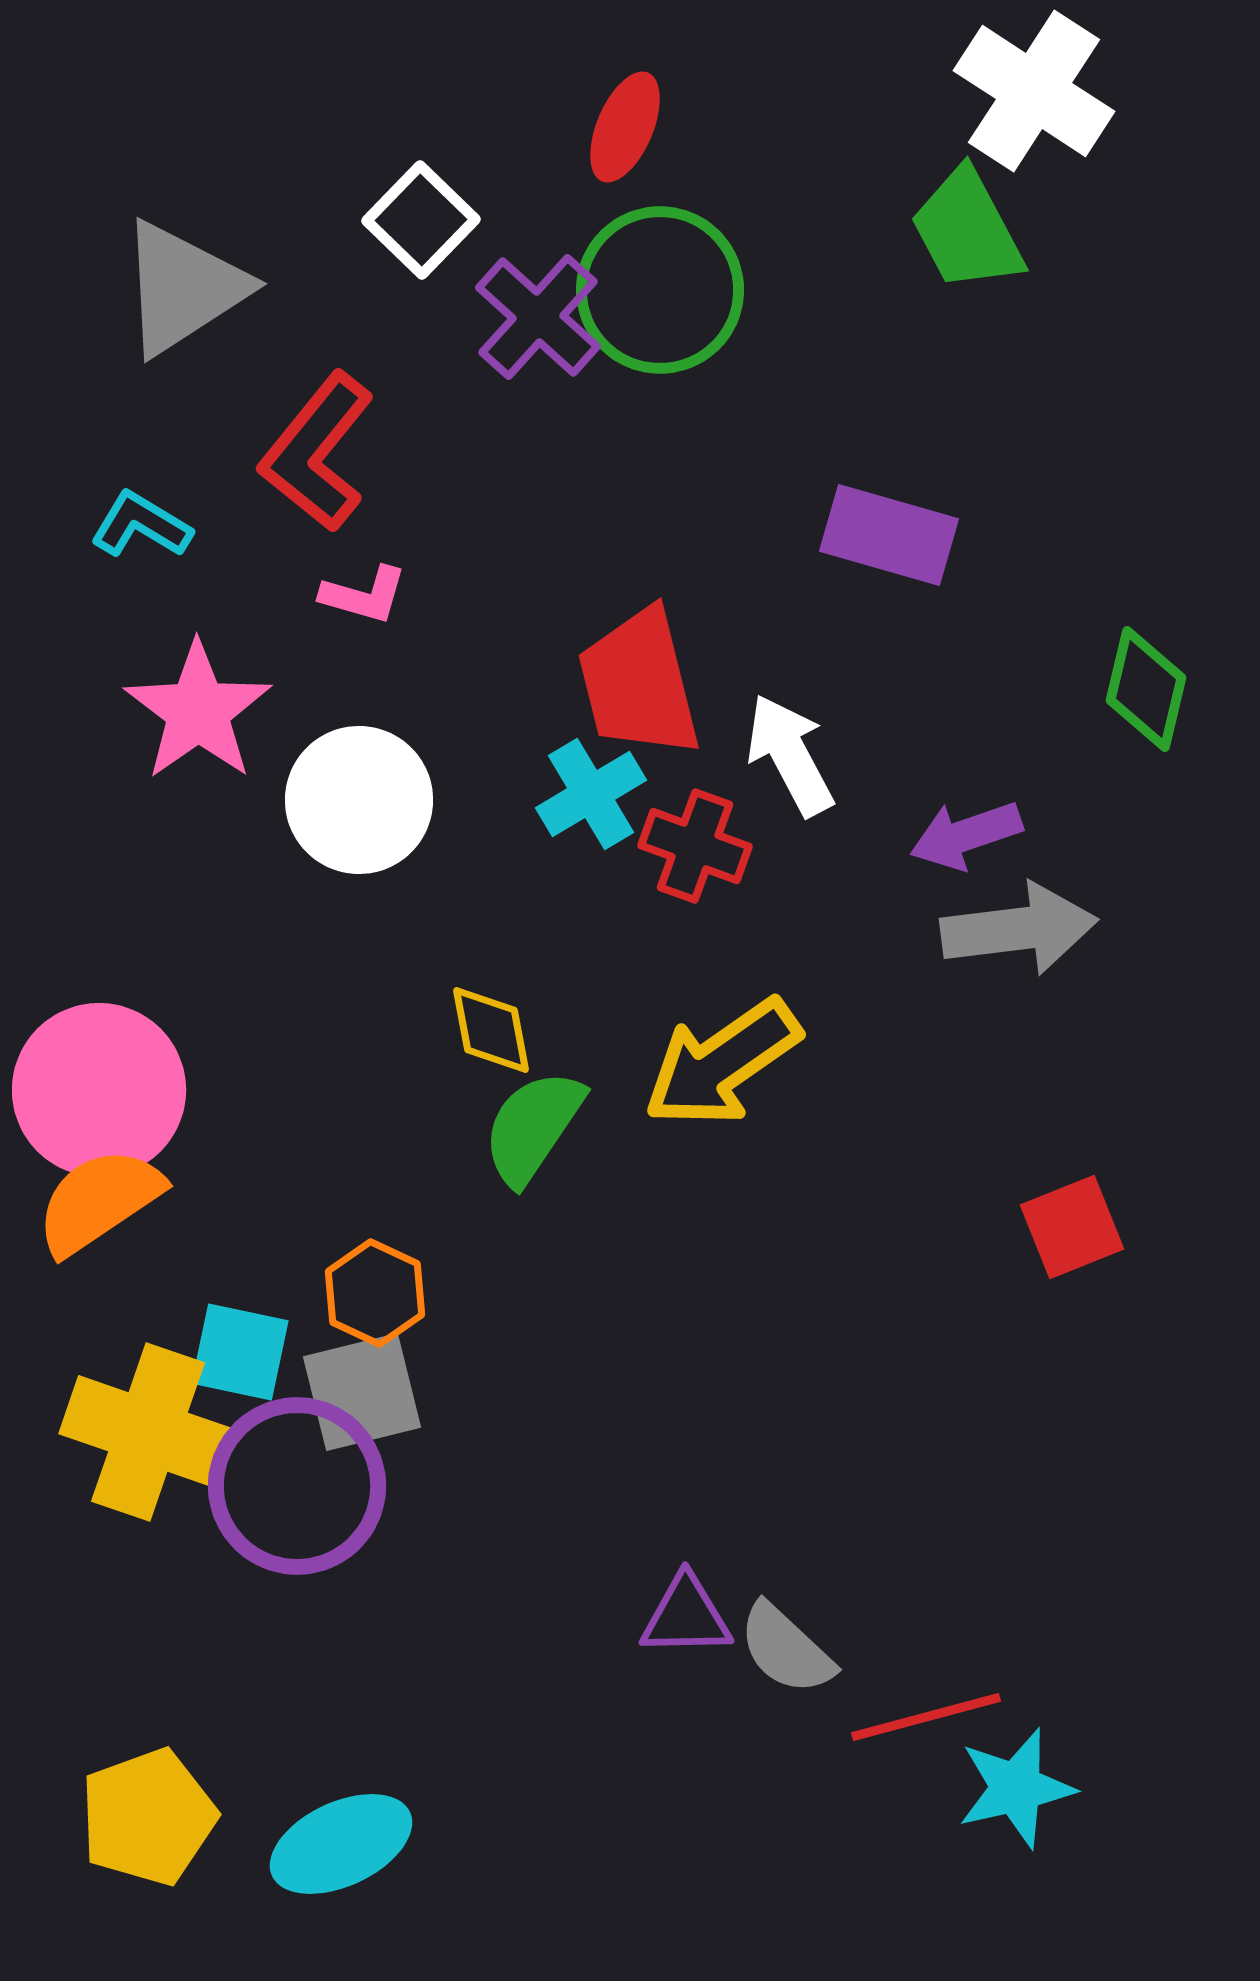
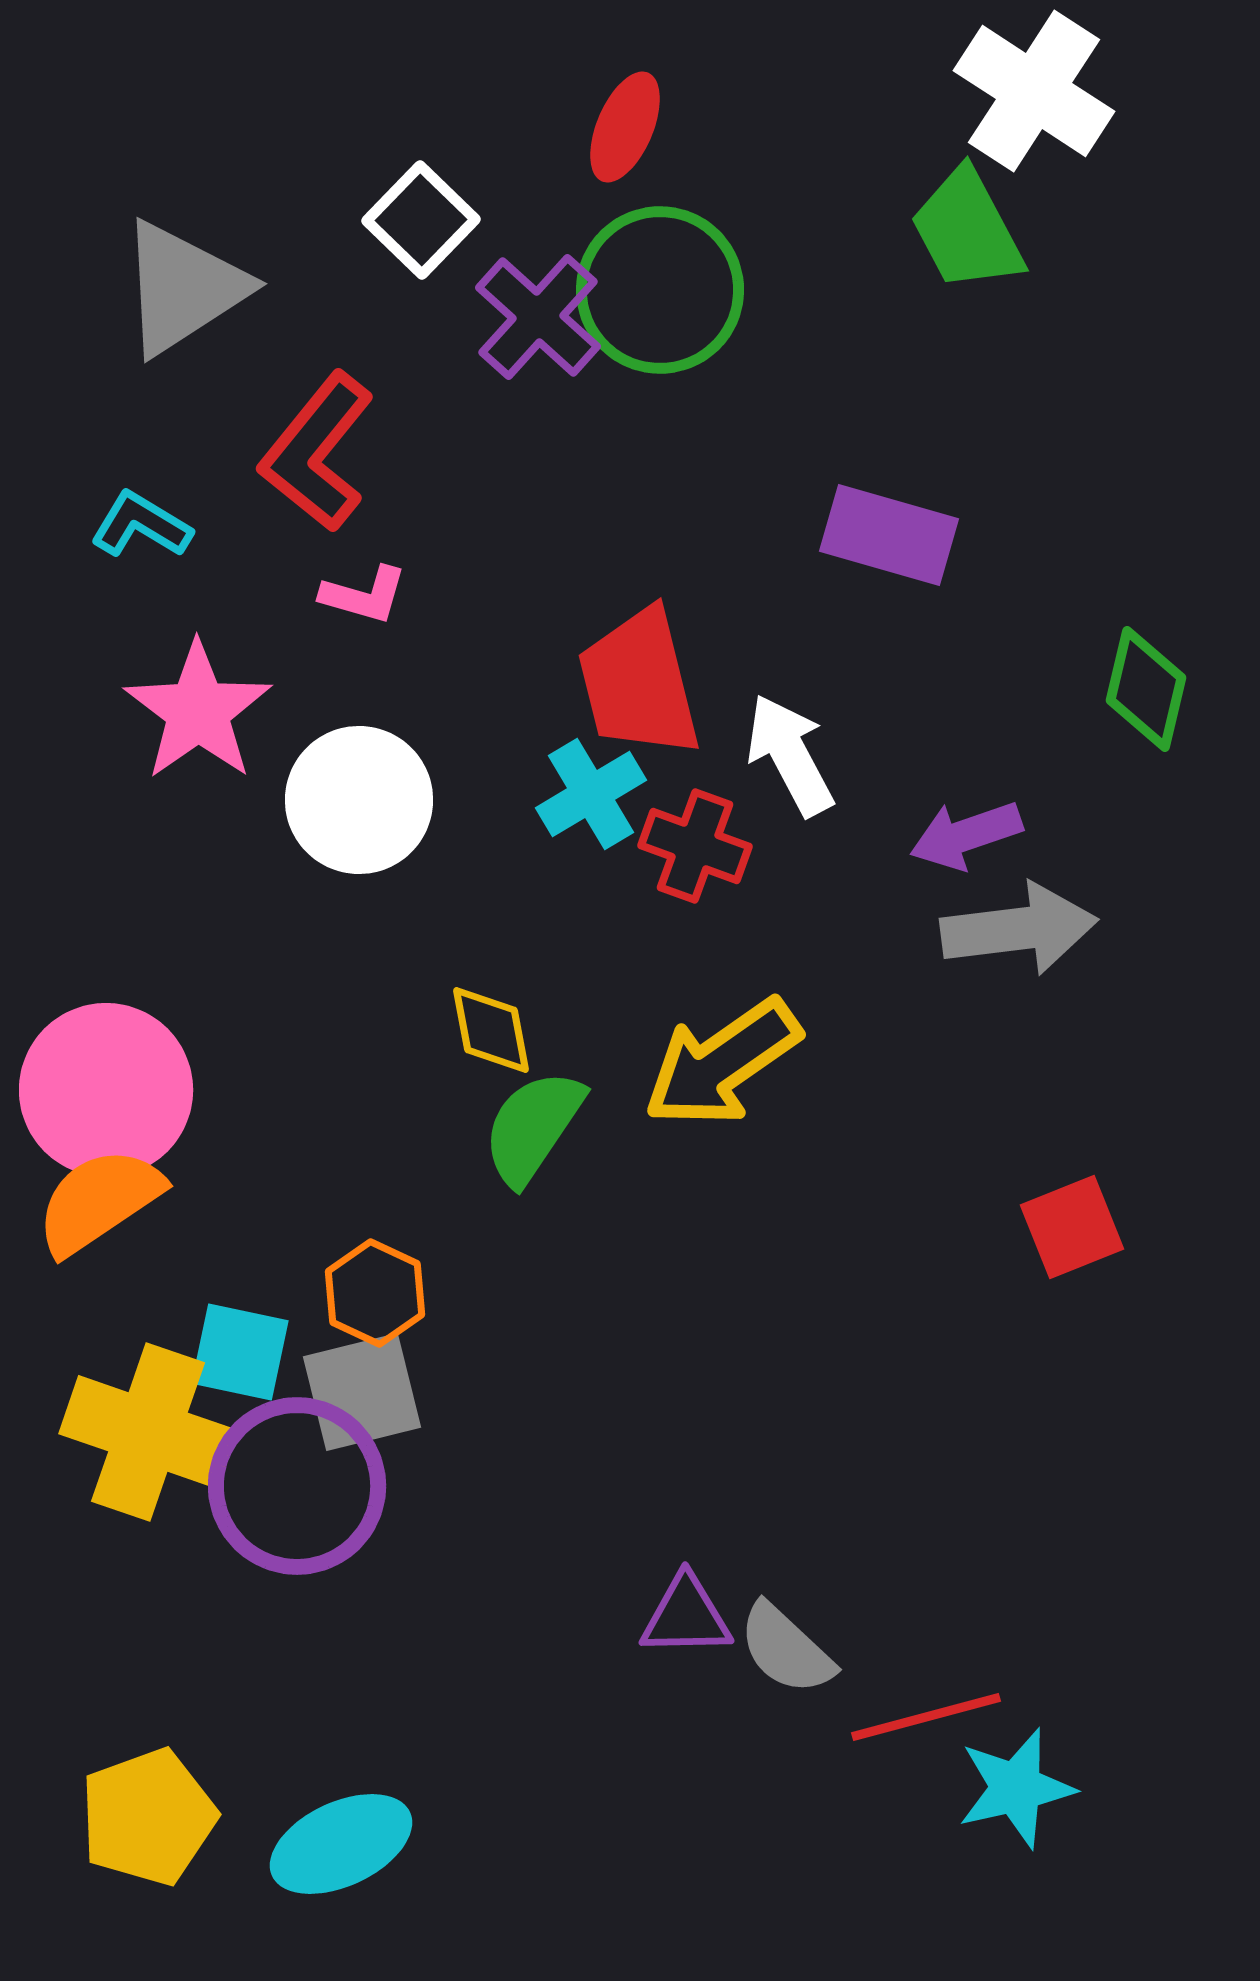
pink circle: moved 7 px right
